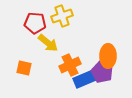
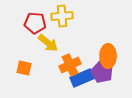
yellow cross: rotated 15 degrees clockwise
blue rectangle: moved 3 px left, 1 px up
